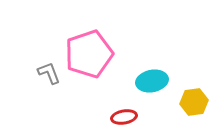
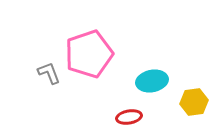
red ellipse: moved 5 px right
